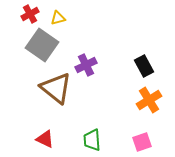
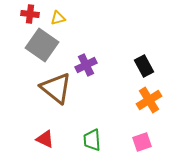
red cross: rotated 36 degrees clockwise
